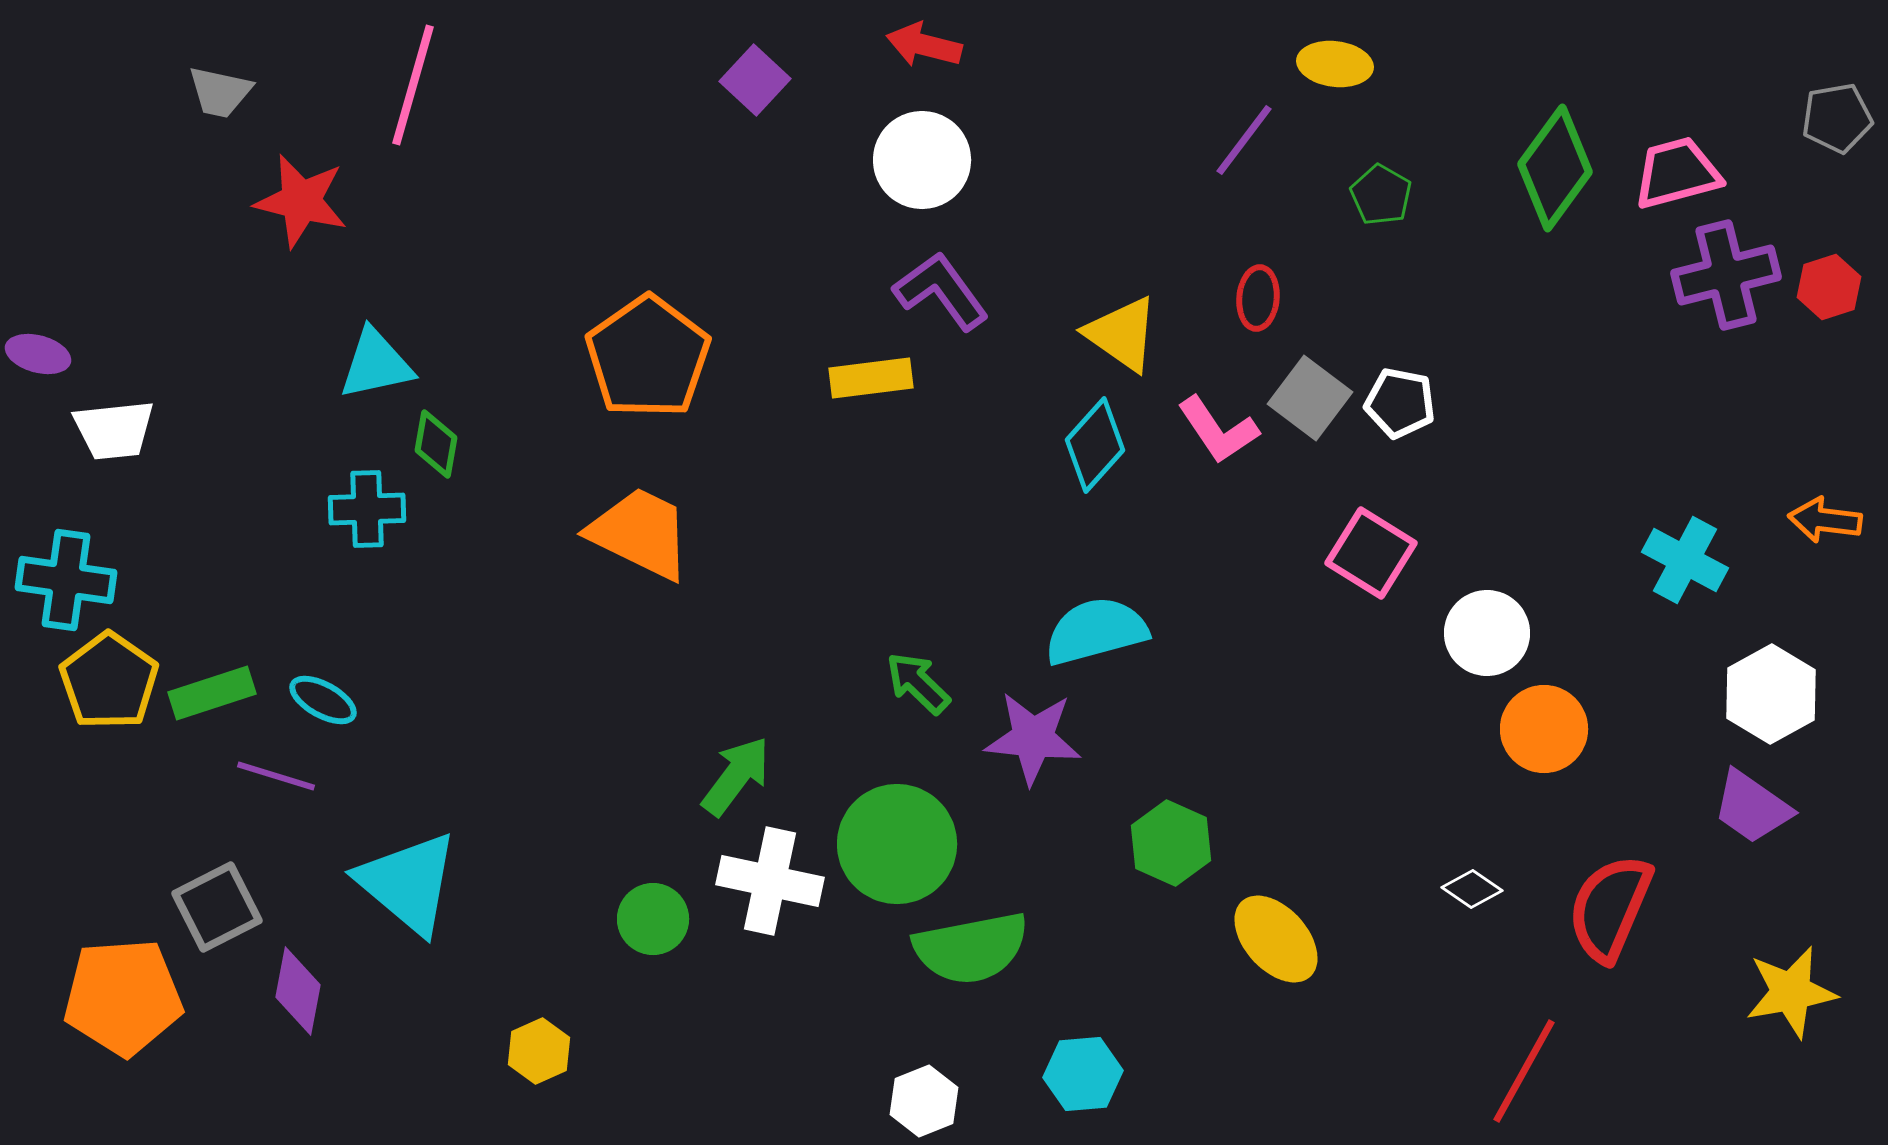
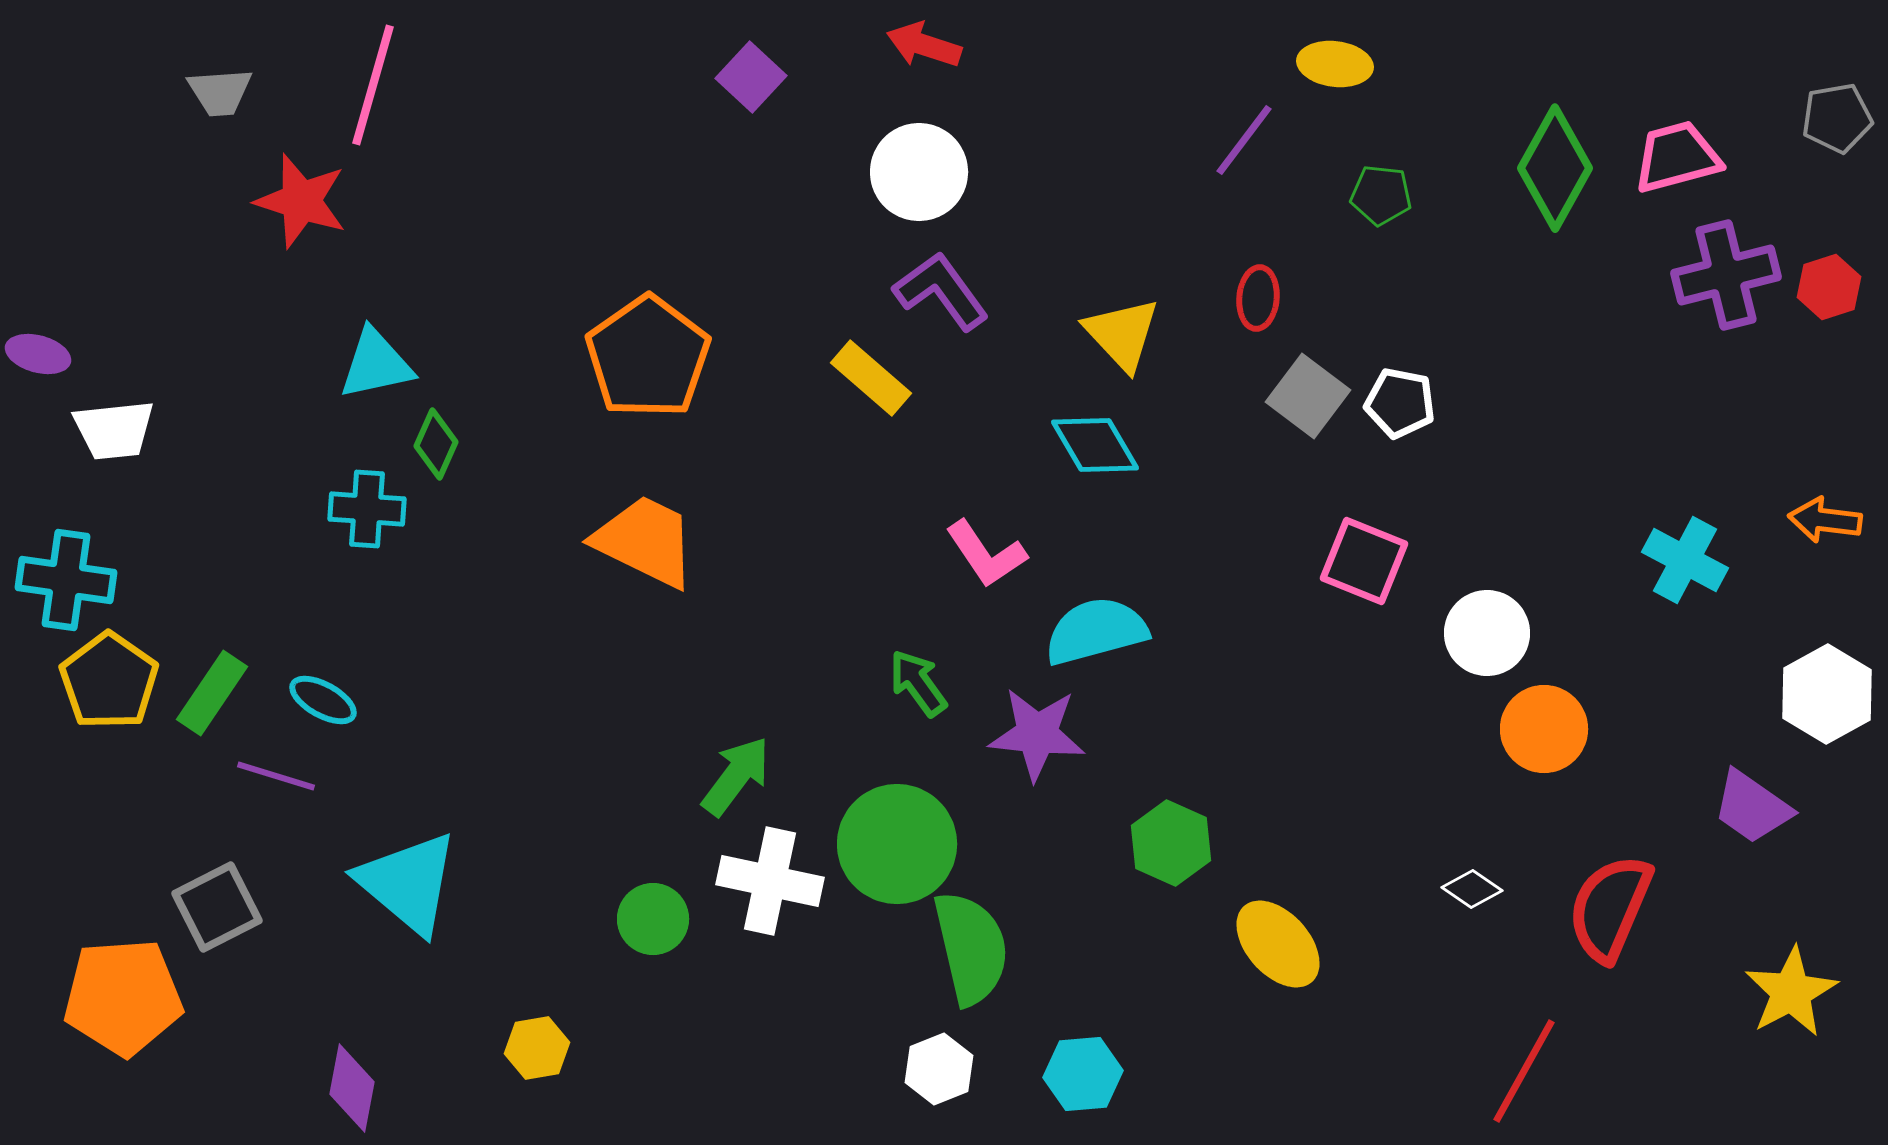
red arrow at (924, 45): rotated 4 degrees clockwise
purple square at (755, 80): moved 4 px left, 3 px up
pink line at (413, 85): moved 40 px left
gray trapezoid at (220, 92): rotated 16 degrees counterclockwise
white circle at (922, 160): moved 3 px left, 12 px down
green diamond at (1555, 168): rotated 7 degrees counterclockwise
pink trapezoid at (1677, 173): moved 16 px up
green pentagon at (1381, 195): rotated 24 degrees counterclockwise
red star at (301, 201): rotated 4 degrees clockwise
yellow triangle at (1122, 334): rotated 12 degrees clockwise
yellow rectangle at (871, 378): rotated 48 degrees clockwise
gray square at (1310, 398): moved 2 px left, 2 px up
pink L-shape at (1218, 430): moved 232 px left, 124 px down
green diamond at (436, 444): rotated 14 degrees clockwise
cyan diamond at (1095, 445): rotated 72 degrees counterclockwise
cyan cross at (367, 509): rotated 6 degrees clockwise
orange trapezoid at (640, 533): moved 5 px right, 8 px down
pink square at (1371, 553): moved 7 px left, 8 px down; rotated 10 degrees counterclockwise
green arrow at (918, 683): rotated 10 degrees clockwise
green rectangle at (212, 693): rotated 38 degrees counterclockwise
white hexagon at (1771, 694): moved 56 px right
purple star at (1033, 738): moved 4 px right, 4 px up
yellow ellipse at (1276, 939): moved 2 px right, 5 px down
green semicircle at (971, 948): rotated 92 degrees counterclockwise
purple diamond at (298, 991): moved 54 px right, 97 px down
yellow star at (1791, 992): rotated 18 degrees counterclockwise
yellow hexagon at (539, 1051): moved 2 px left, 3 px up; rotated 14 degrees clockwise
white hexagon at (924, 1101): moved 15 px right, 32 px up
